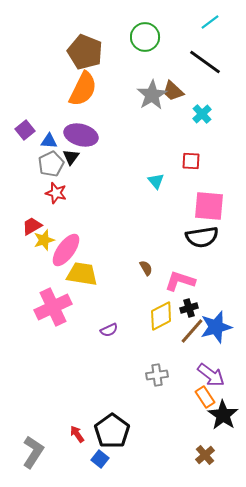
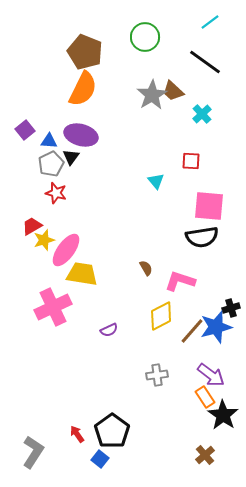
black cross: moved 42 px right
